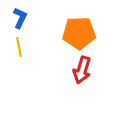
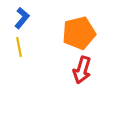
blue L-shape: moved 2 px right; rotated 15 degrees clockwise
orange pentagon: rotated 12 degrees counterclockwise
